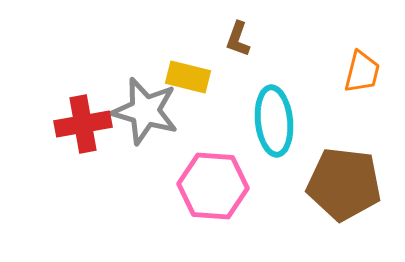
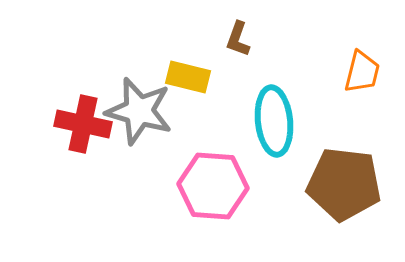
gray star: moved 6 px left
red cross: rotated 22 degrees clockwise
